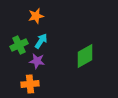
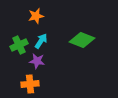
green diamond: moved 3 px left, 16 px up; rotated 50 degrees clockwise
